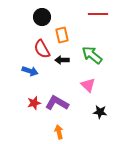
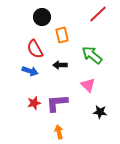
red line: rotated 42 degrees counterclockwise
red semicircle: moved 7 px left
black arrow: moved 2 px left, 5 px down
purple L-shape: rotated 35 degrees counterclockwise
